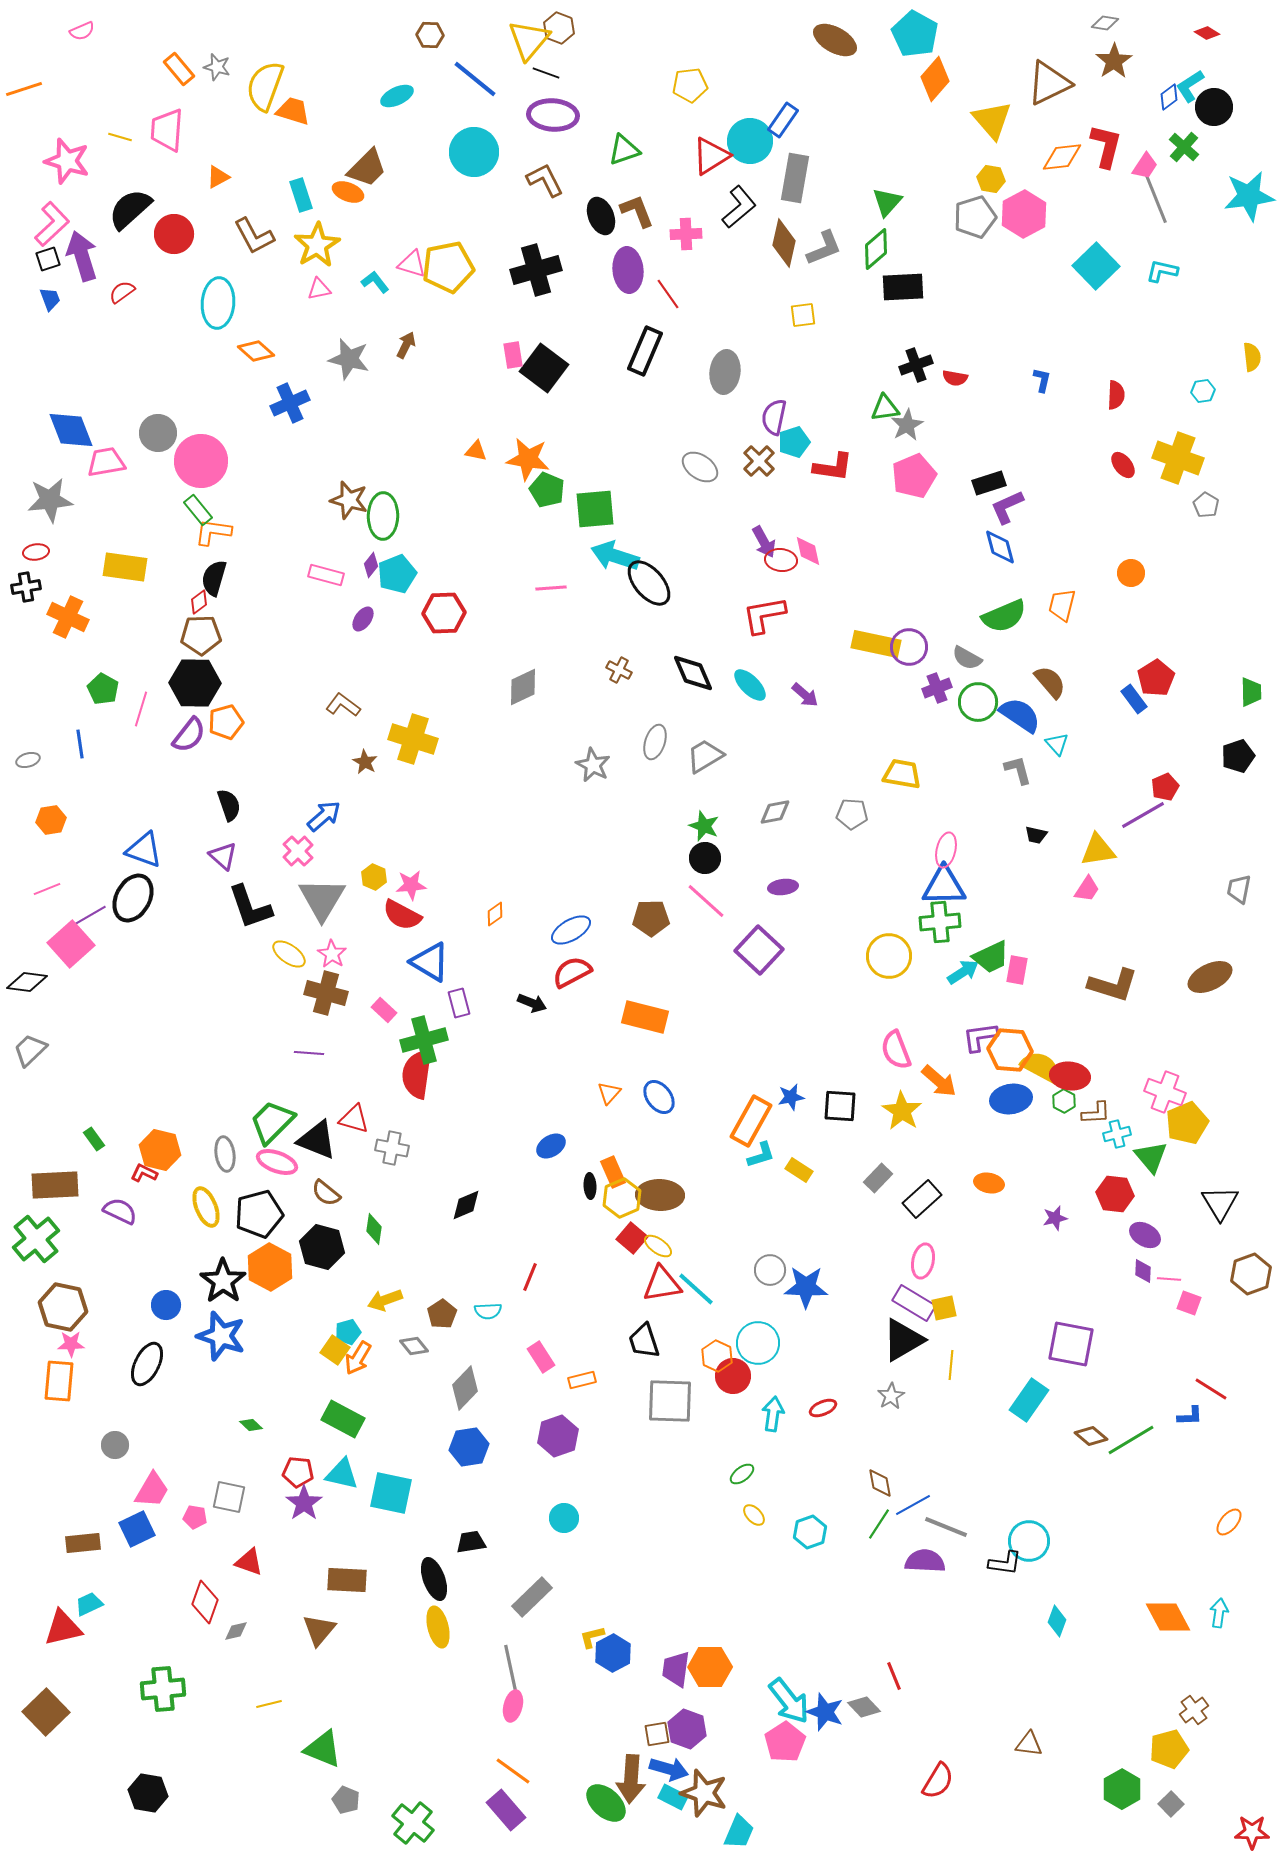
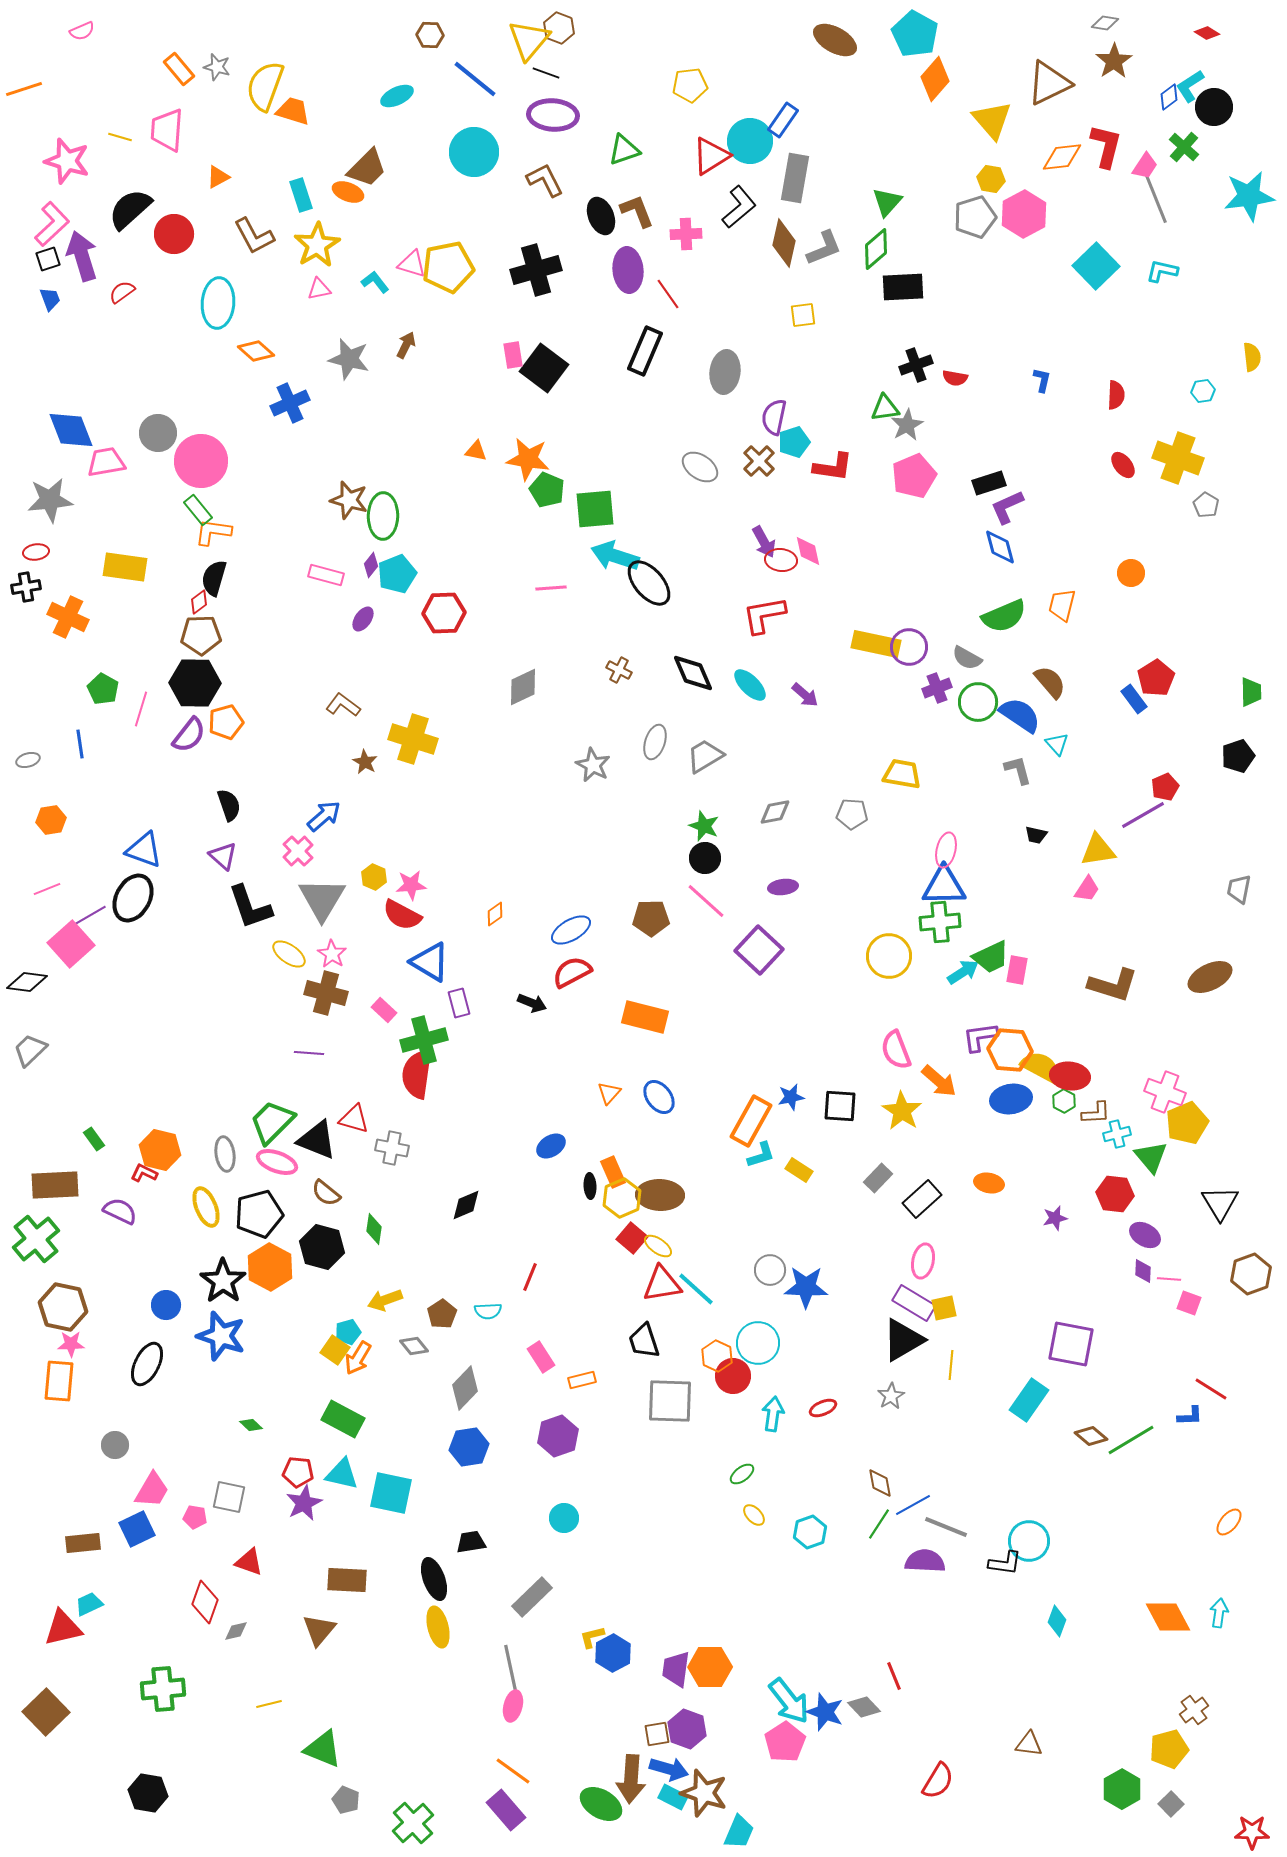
purple star at (304, 1503): rotated 9 degrees clockwise
green ellipse at (606, 1803): moved 5 px left, 1 px down; rotated 12 degrees counterclockwise
green cross at (413, 1823): rotated 9 degrees clockwise
